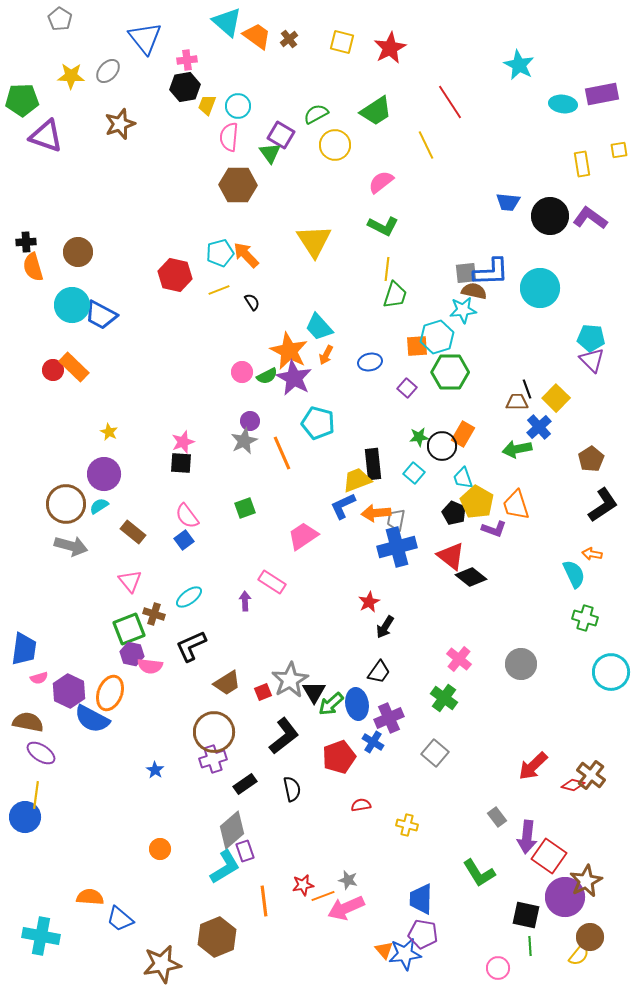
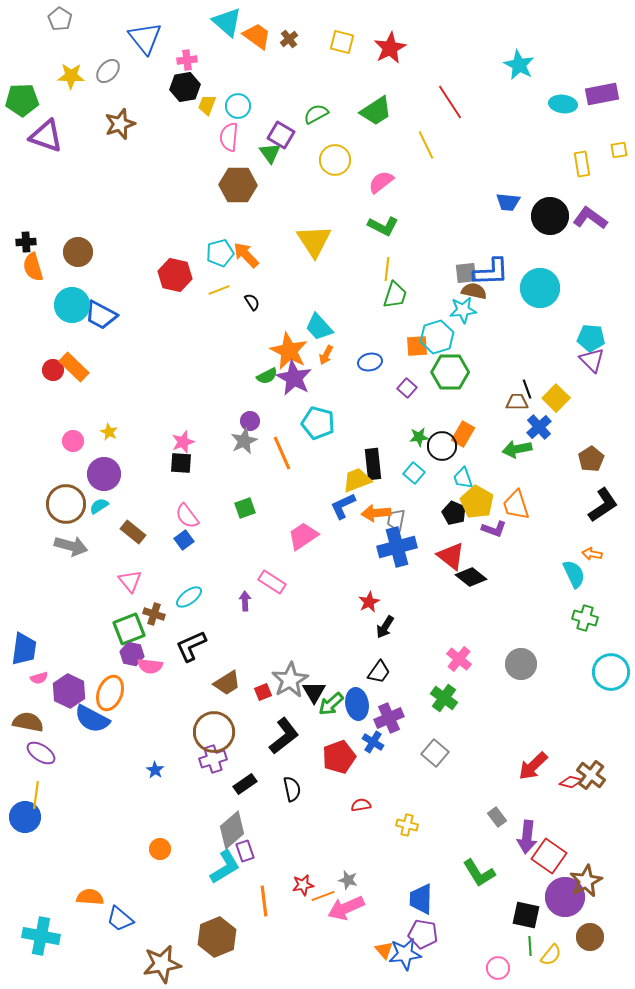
yellow circle at (335, 145): moved 15 px down
pink circle at (242, 372): moved 169 px left, 69 px down
red diamond at (573, 785): moved 2 px left, 3 px up
yellow semicircle at (579, 955): moved 28 px left
